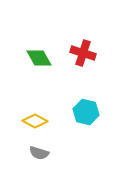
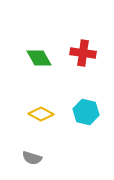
red cross: rotated 10 degrees counterclockwise
yellow diamond: moved 6 px right, 7 px up
gray semicircle: moved 7 px left, 5 px down
